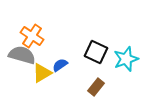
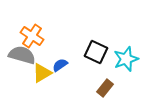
brown rectangle: moved 9 px right, 1 px down
